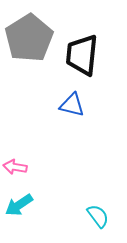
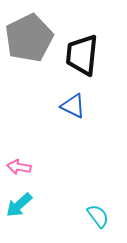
gray pentagon: rotated 6 degrees clockwise
blue triangle: moved 1 px right, 1 px down; rotated 12 degrees clockwise
pink arrow: moved 4 px right
cyan arrow: rotated 8 degrees counterclockwise
